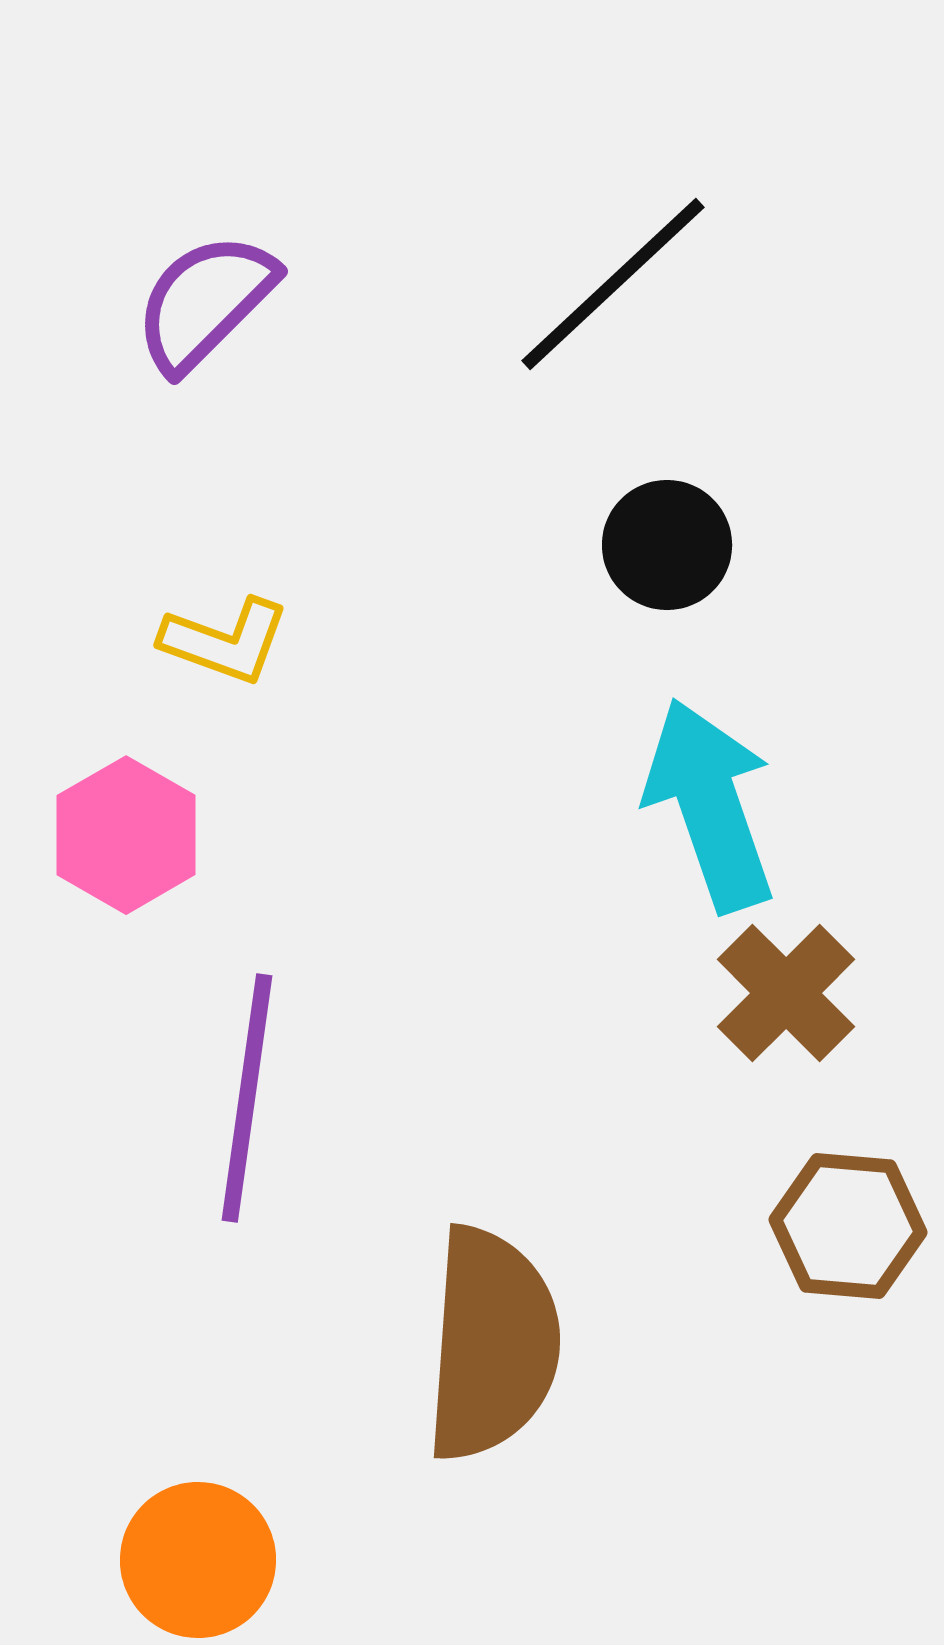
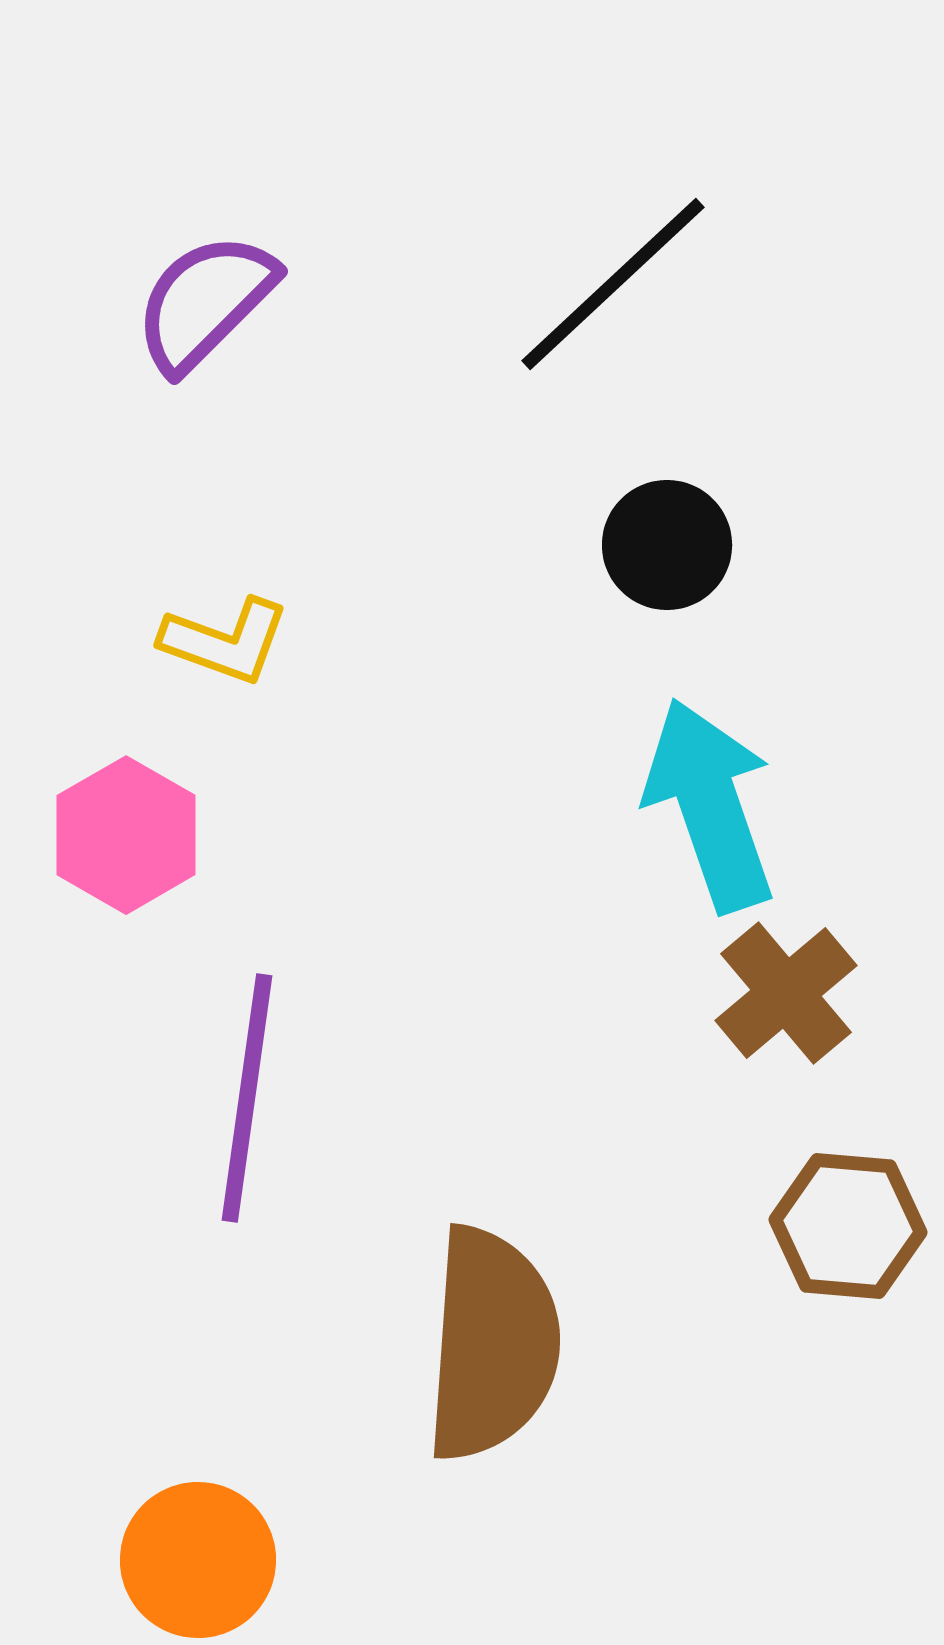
brown cross: rotated 5 degrees clockwise
